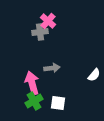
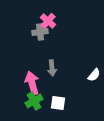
gray arrow: rotated 91 degrees clockwise
